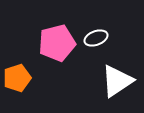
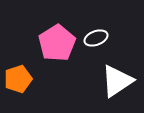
pink pentagon: rotated 18 degrees counterclockwise
orange pentagon: moved 1 px right, 1 px down
